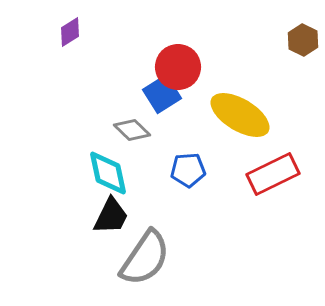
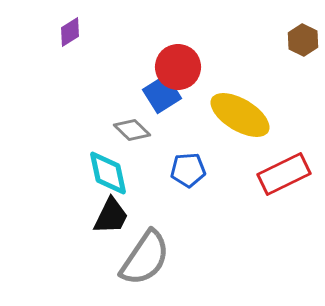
red rectangle: moved 11 px right
